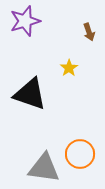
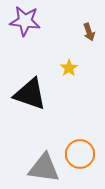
purple star: rotated 24 degrees clockwise
